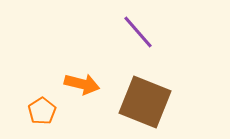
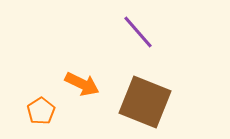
orange arrow: rotated 12 degrees clockwise
orange pentagon: moved 1 px left
